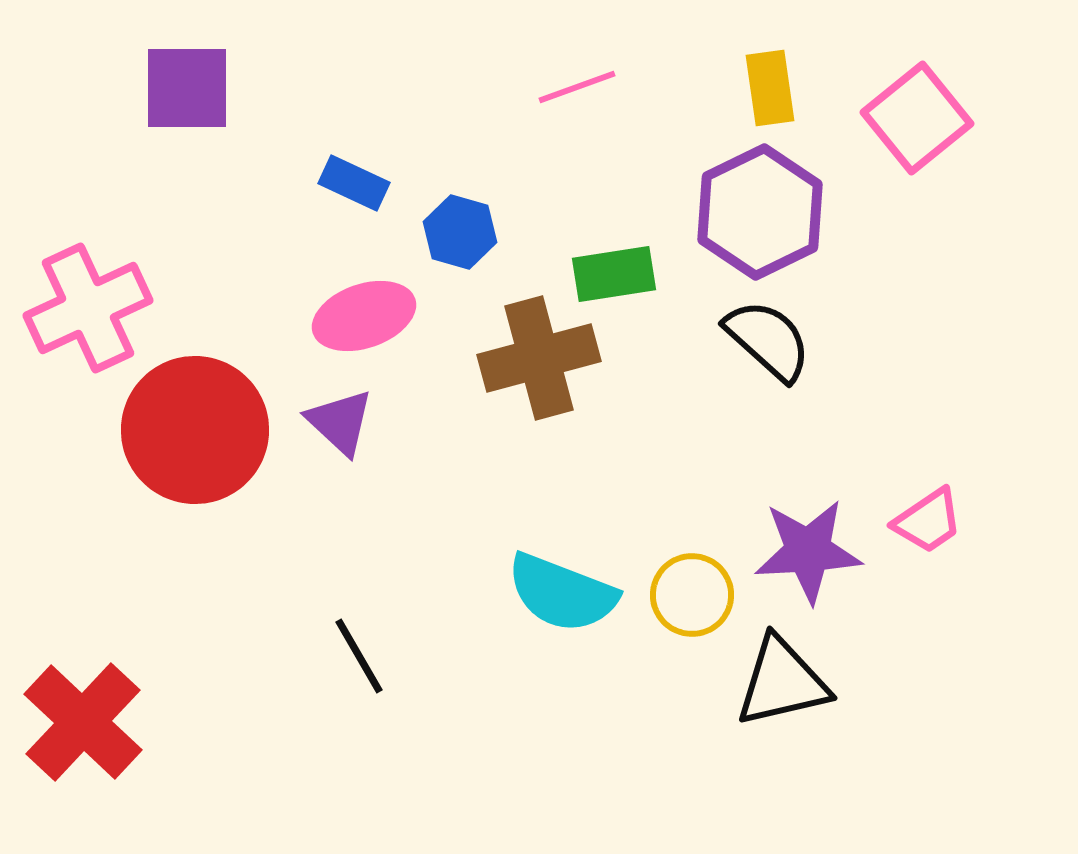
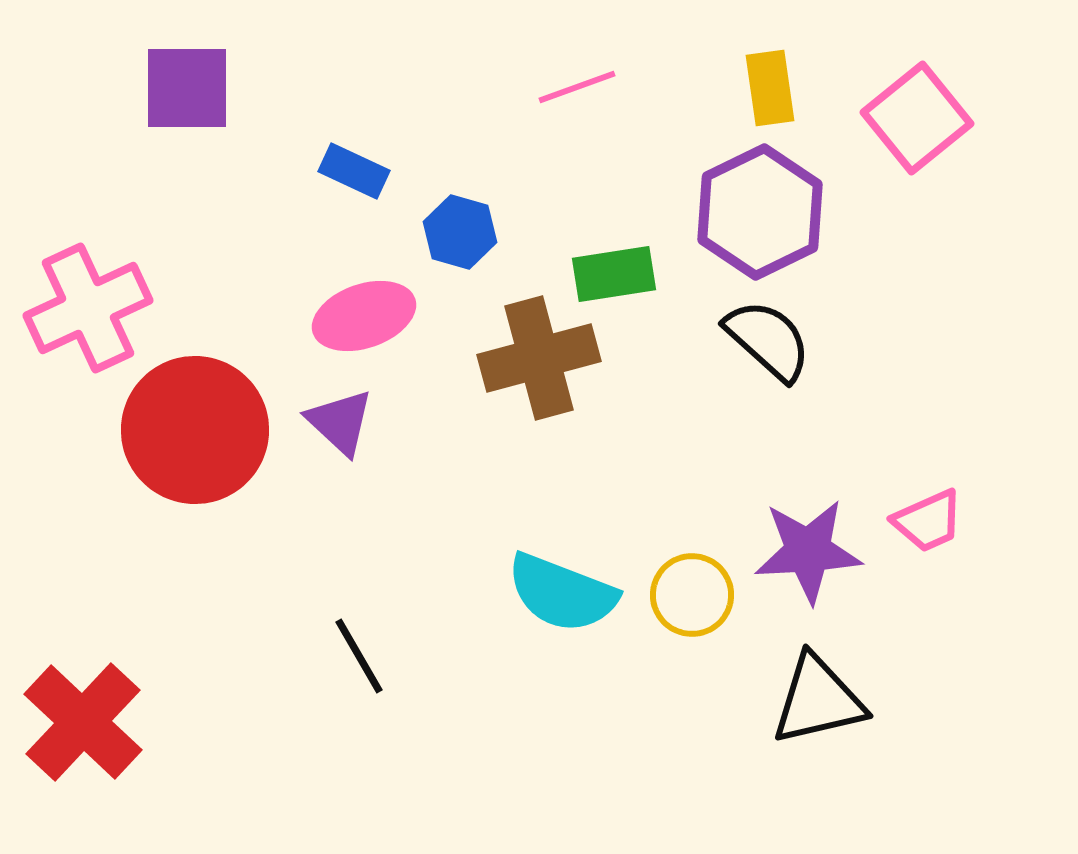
blue rectangle: moved 12 px up
pink trapezoid: rotated 10 degrees clockwise
black triangle: moved 36 px right, 18 px down
